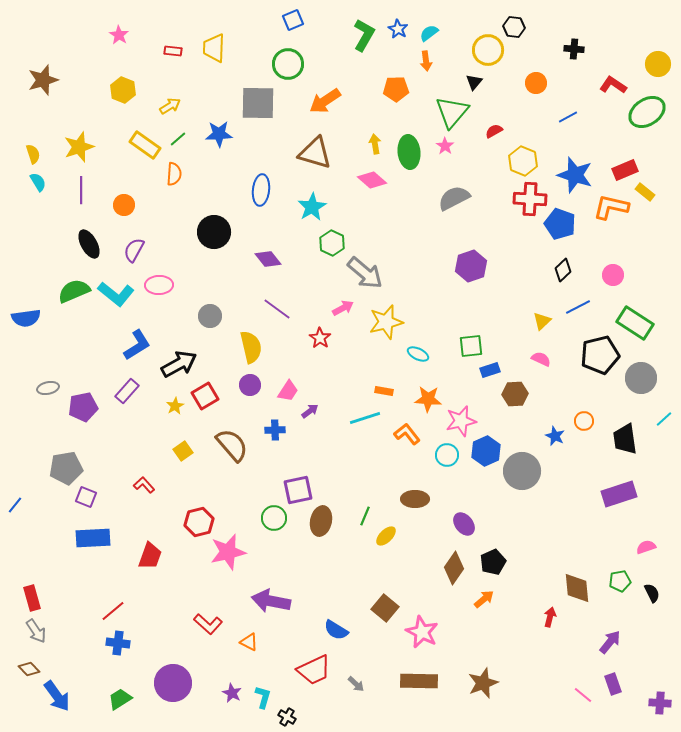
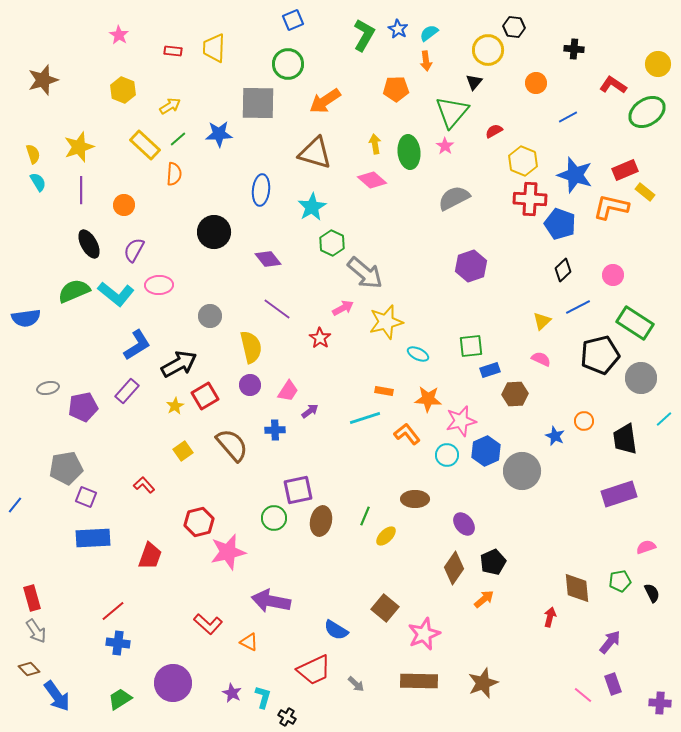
yellow rectangle at (145, 145): rotated 8 degrees clockwise
pink star at (422, 632): moved 2 px right, 2 px down; rotated 24 degrees clockwise
